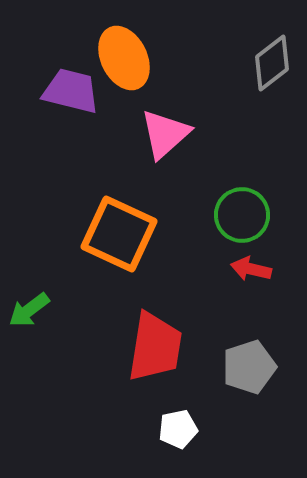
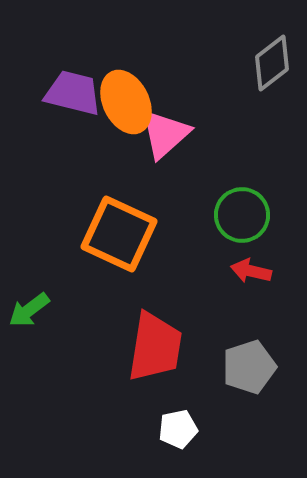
orange ellipse: moved 2 px right, 44 px down
purple trapezoid: moved 2 px right, 2 px down
red arrow: moved 2 px down
